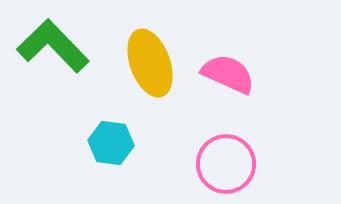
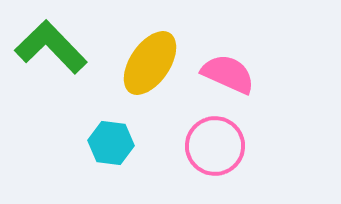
green L-shape: moved 2 px left, 1 px down
yellow ellipse: rotated 54 degrees clockwise
pink circle: moved 11 px left, 18 px up
